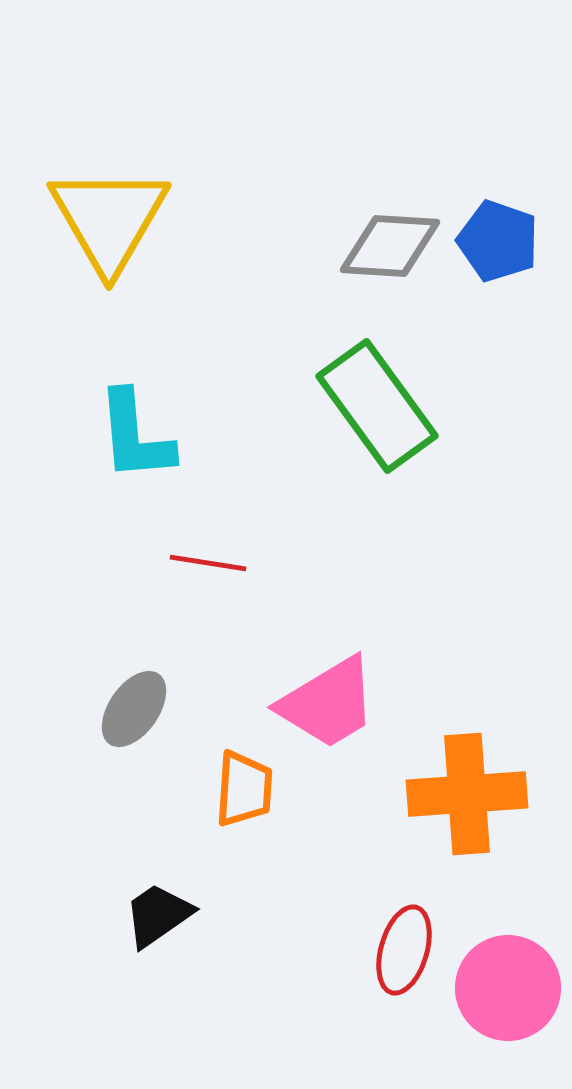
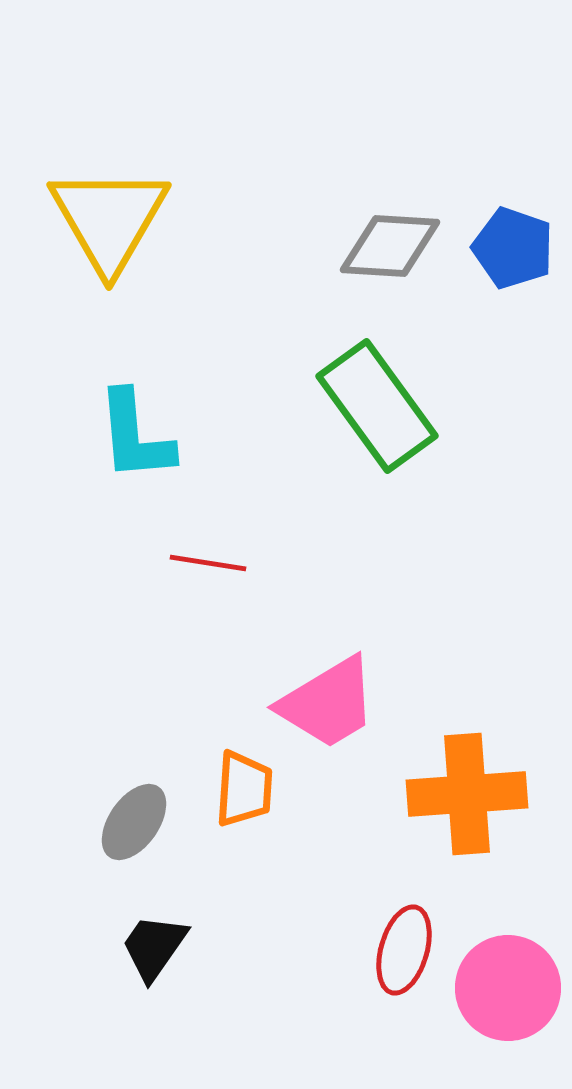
blue pentagon: moved 15 px right, 7 px down
gray ellipse: moved 113 px down
black trapezoid: moved 4 px left, 32 px down; rotated 20 degrees counterclockwise
